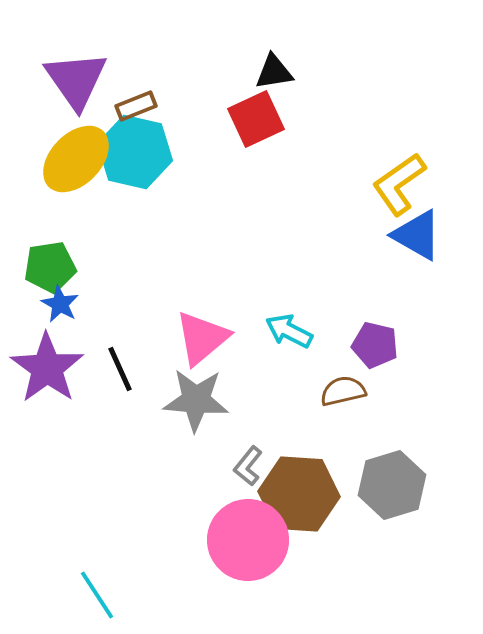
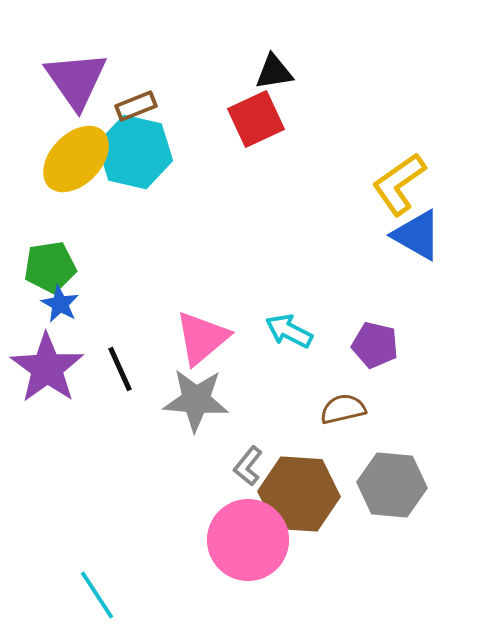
brown semicircle: moved 18 px down
gray hexagon: rotated 22 degrees clockwise
